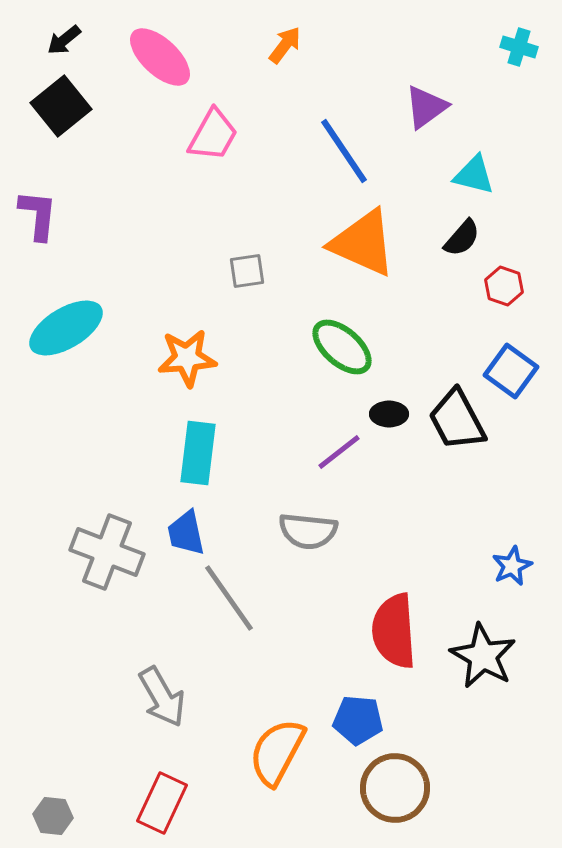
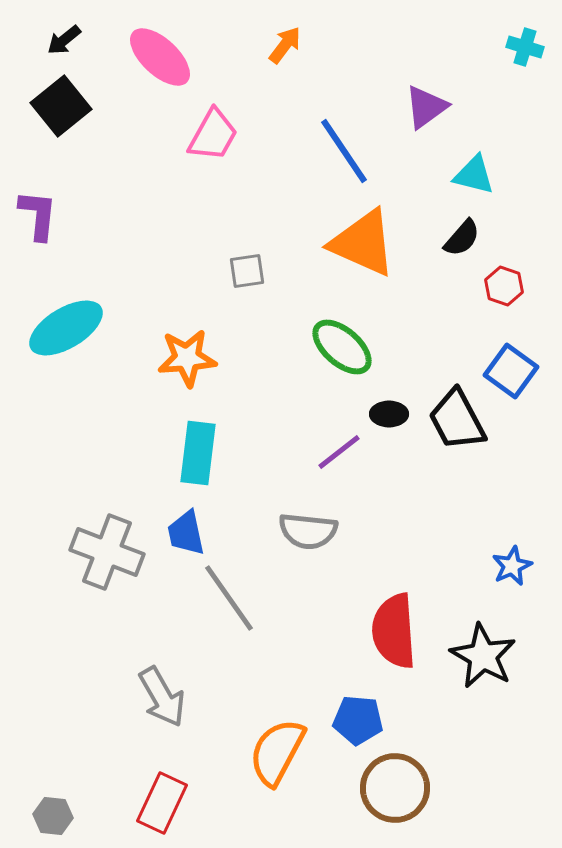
cyan cross: moved 6 px right
